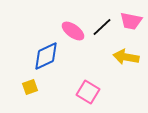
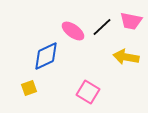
yellow square: moved 1 px left, 1 px down
